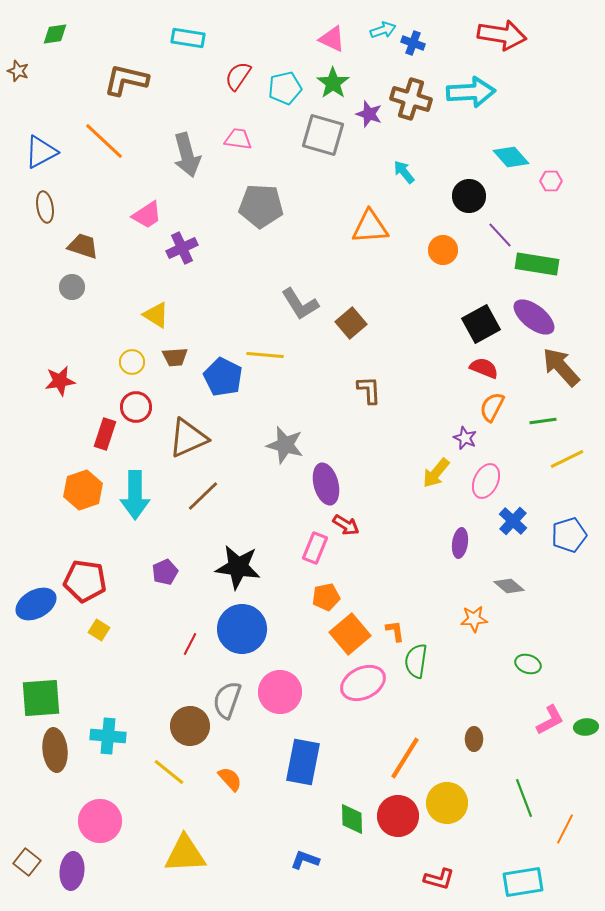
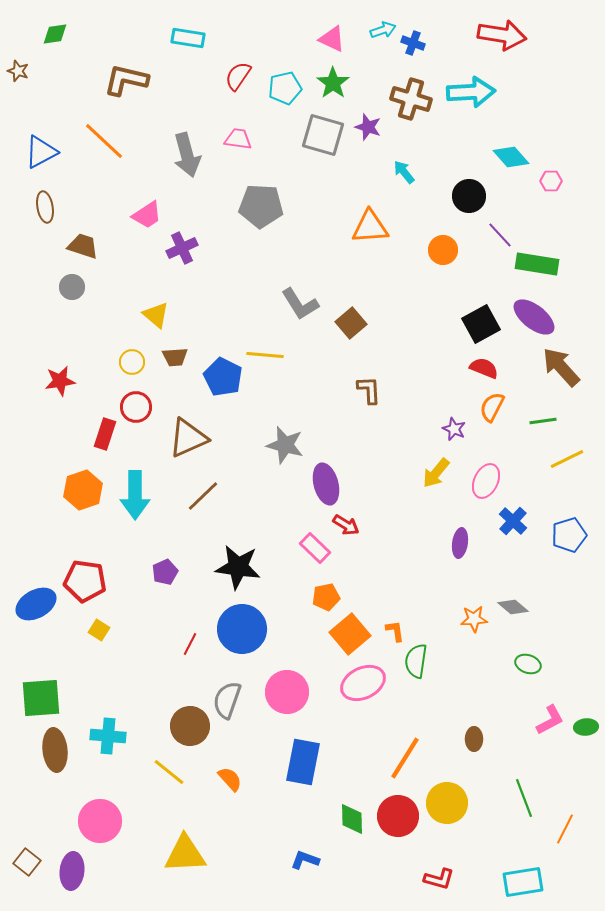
purple star at (369, 114): moved 1 px left, 13 px down
yellow triangle at (156, 315): rotated 8 degrees clockwise
purple star at (465, 438): moved 11 px left, 9 px up
pink rectangle at (315, 548): rotated 68 degrees counterclockwise
gray diamond at (509, 586): moved 4 px right, 21 px down
pink circle at (280, 692): moved 7 px right
